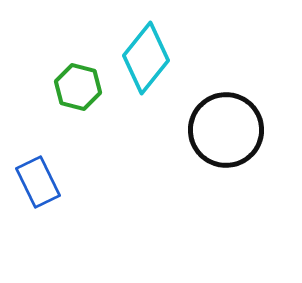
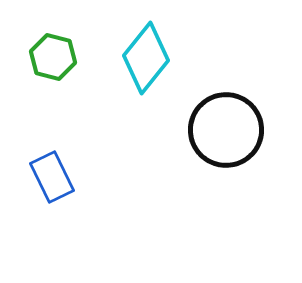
green hexagon: moved 25 px left, 30 px up
blue rectangle: moved 14 px right, 5 px up
